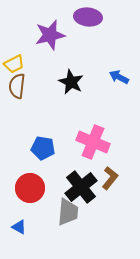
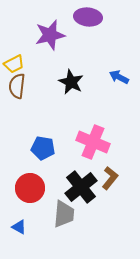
gray trapezoid: moved 4 px left, 2 px down
